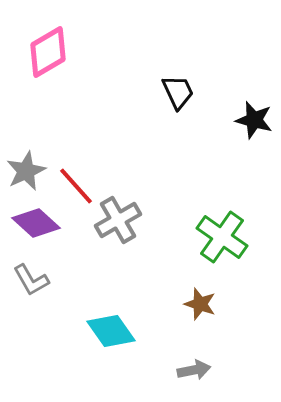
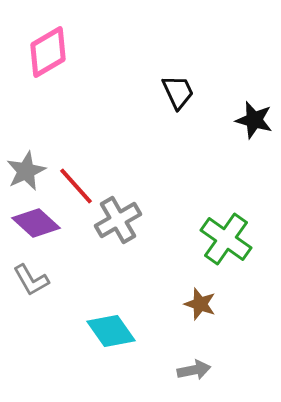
green cross: moved 4 px right, 2 px down
